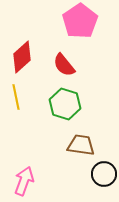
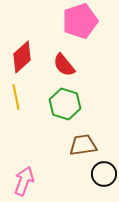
pink pentagon: rotated 16 degrees clockwise
brown trapezoid: moved 2 px right; rotated 16 degrees counterclockwise
